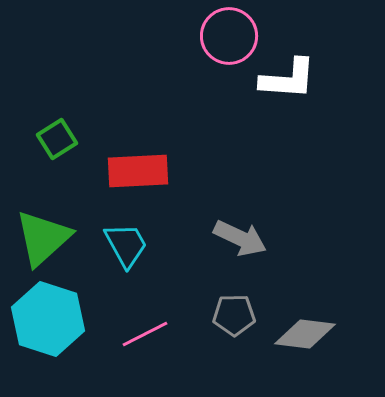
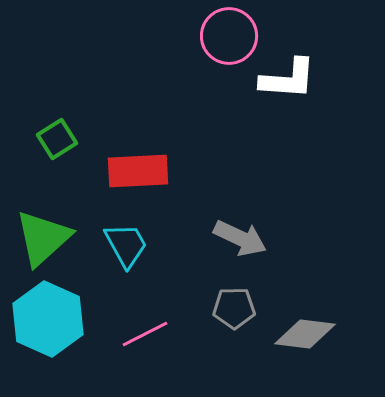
gray pentagon: moved 7 px up
cyan hexagon: rotated 6 degrees clockwise
